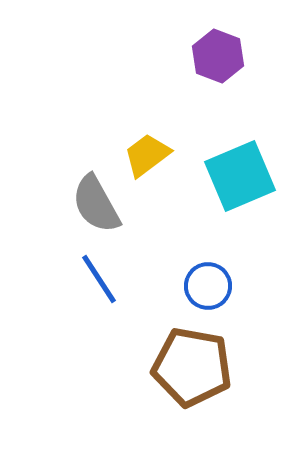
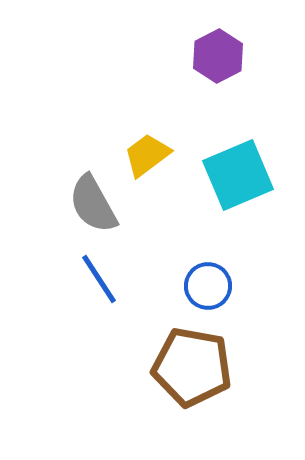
purple hexagon: rotated 12 degrees clockwise
cyan square: moved 2 px left, 1 px up
gray semicircle: moved 3 px left
